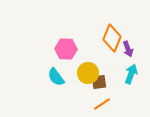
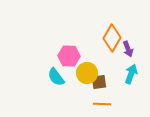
orange diamond: rotated 8 degrees clockwise
pink hexagon: moved 3 px right, 7 px down
yellow circle: moved 1 px left
orange line: rotated 36 degrees clockwise
